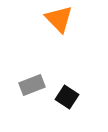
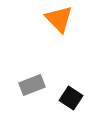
black square: moved 4 px right, 1 px down
